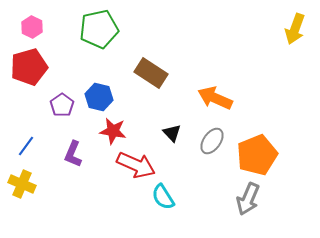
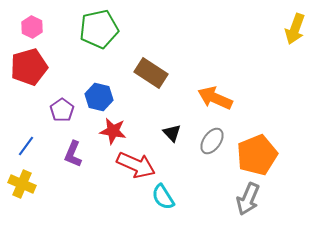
purple pentagon: moved 5 px down
